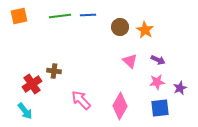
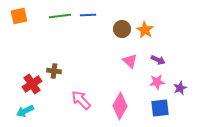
brown circle: moved 2 px right, 2 px down
cyan arrow: rotated 102 degrees clockwise
